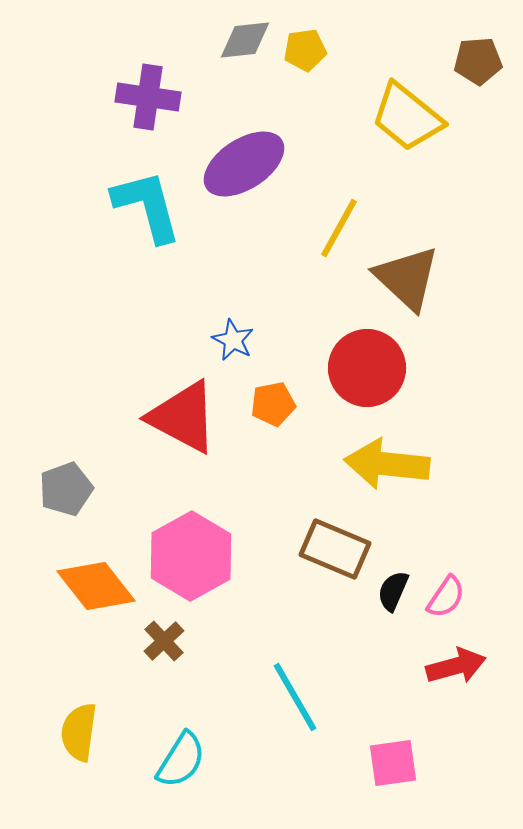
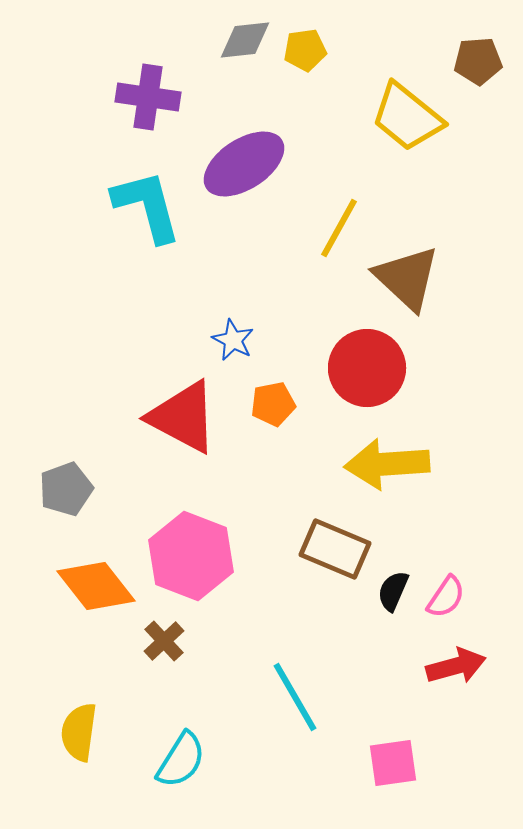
yellow arrow: rotated 10 degrees counterclockwise
pink hexagon: rotated 10 degrees counterclockwise
